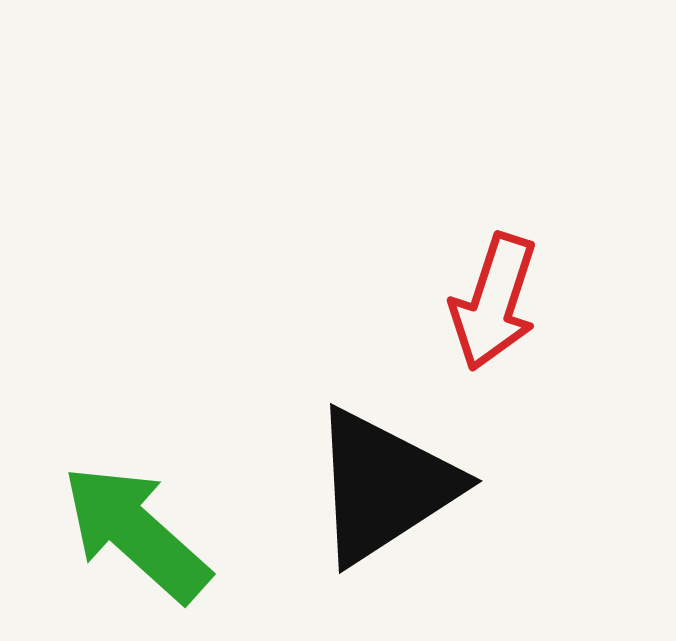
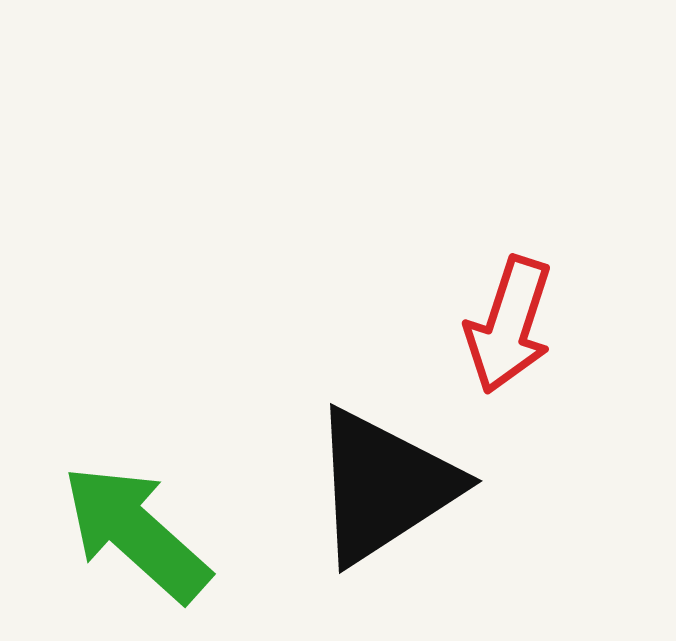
red arrow: moved 15 px right, 23 px down
